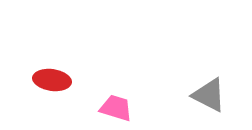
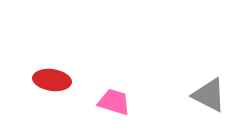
pink trapezoid: moved 2 px left, 6 px up
